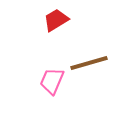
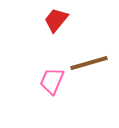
red trapezoid: rotated 20 degrees counterclockwise
